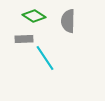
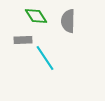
green diamond: moved 2 px right; rotated 25 degrees clockwise
gray rectangle: moved 1 px left, 1 px down
